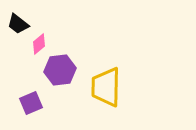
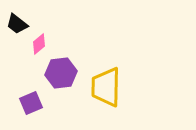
black trapezoid: moved 1 px left
purple hexagon: moved 1 px right, 3 px down
